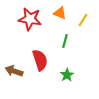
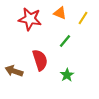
yellow line: moved 2 px up
green line: rotated 24 degrees clockwise
